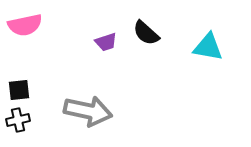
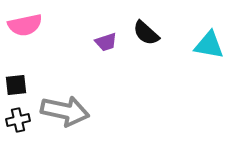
cyan triangle: moved 1 px right, 2 px up
black square: moved 3 px left, 5 px up
gray arrow: moved 23 px left
